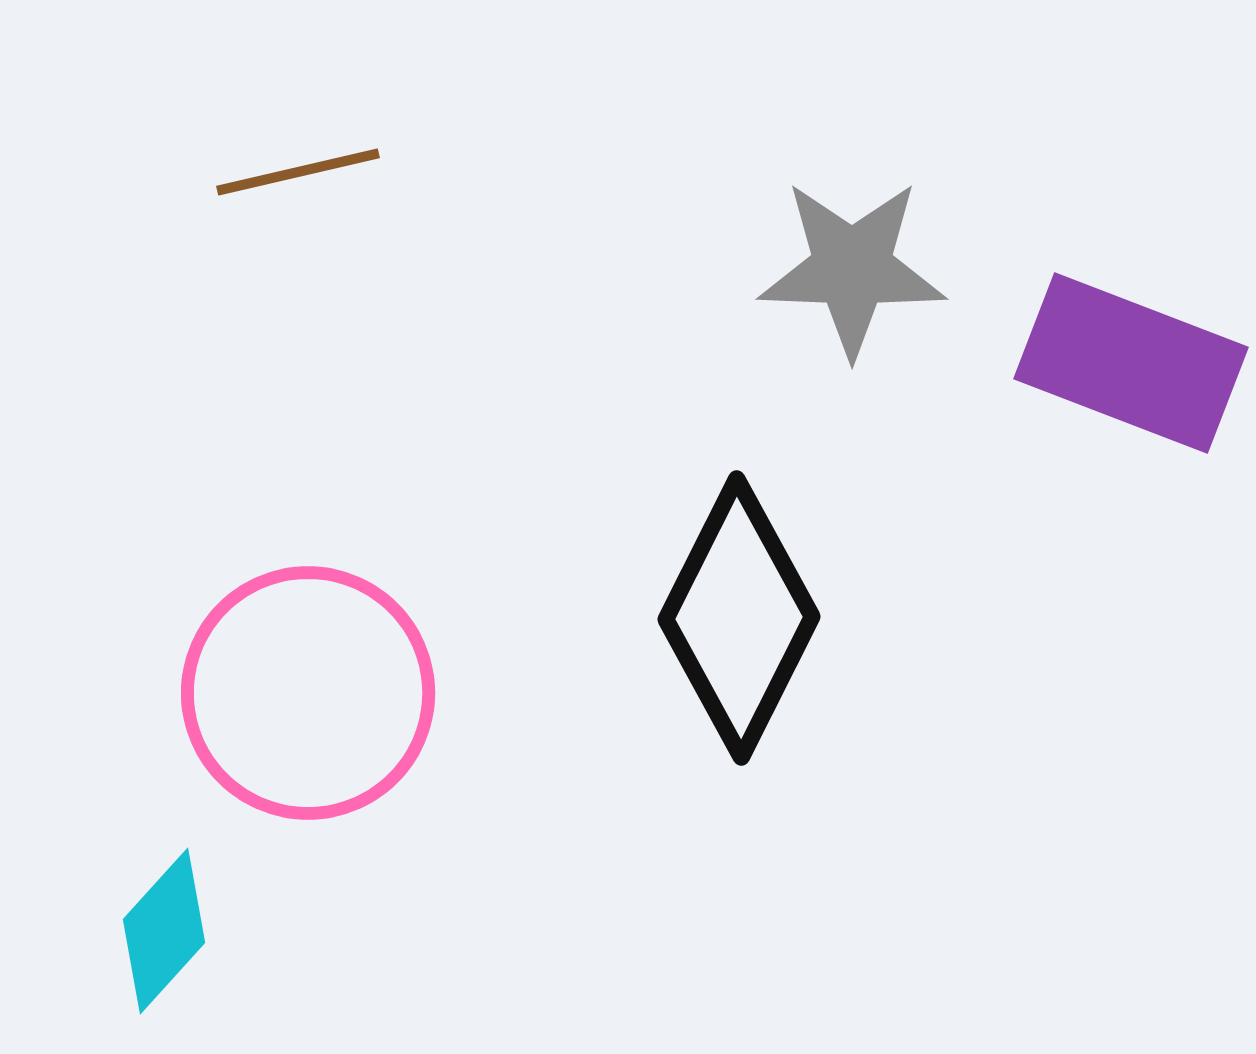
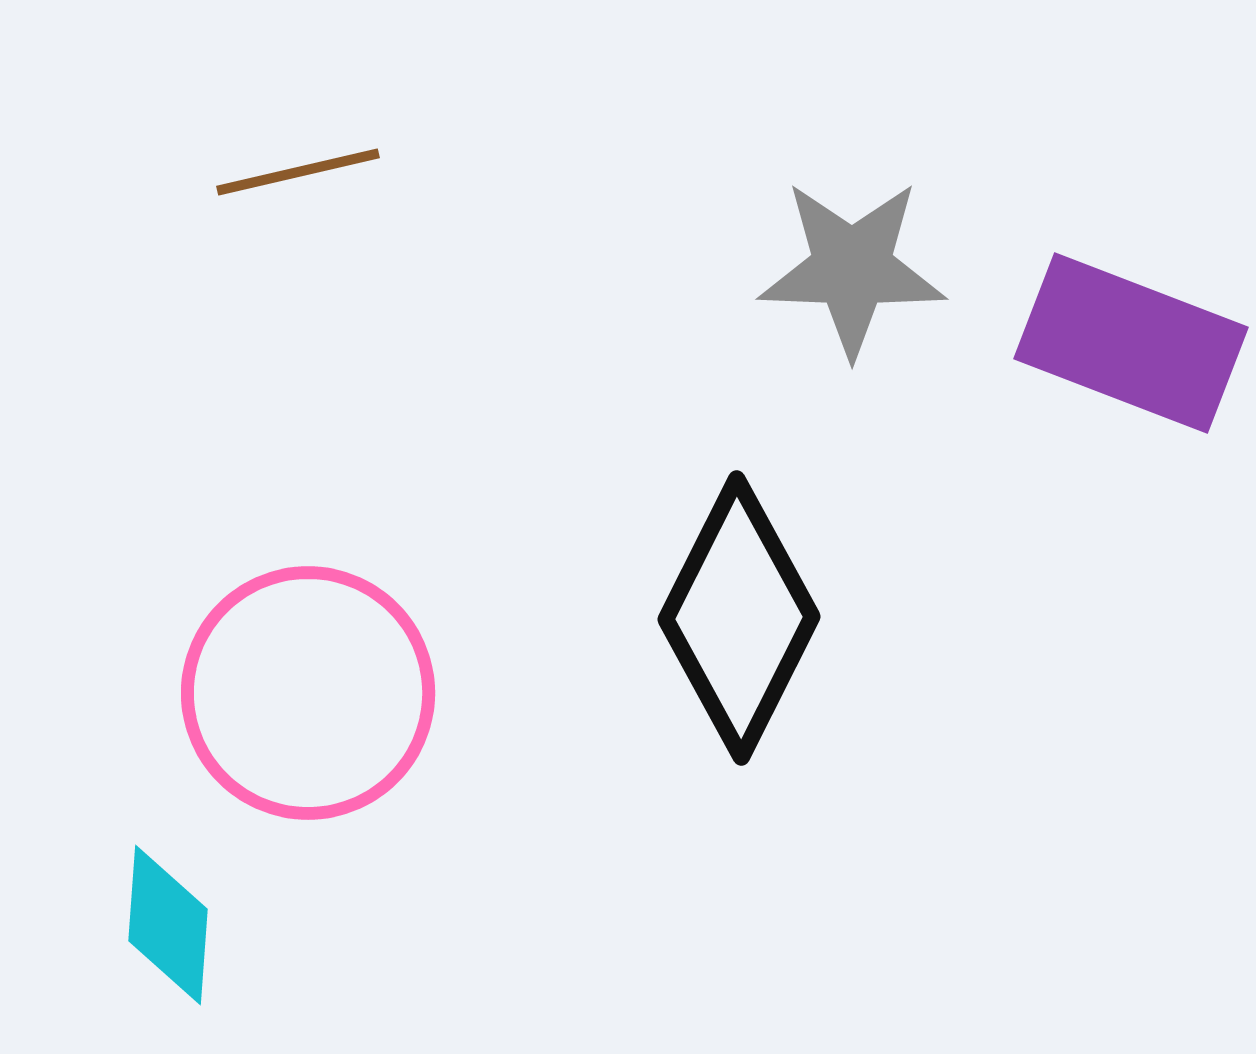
purple rectangle: moved 20 px up
cyan diamond: moved 4 px right, 6 px up; rotated 38 degrees counterclockwise
